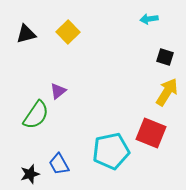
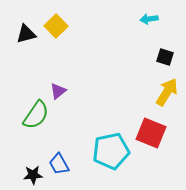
yellow square: moved 12 px left, 6 px up
black star: moved 3 px right, 1 px down; rotated 12 degrees clockwise
